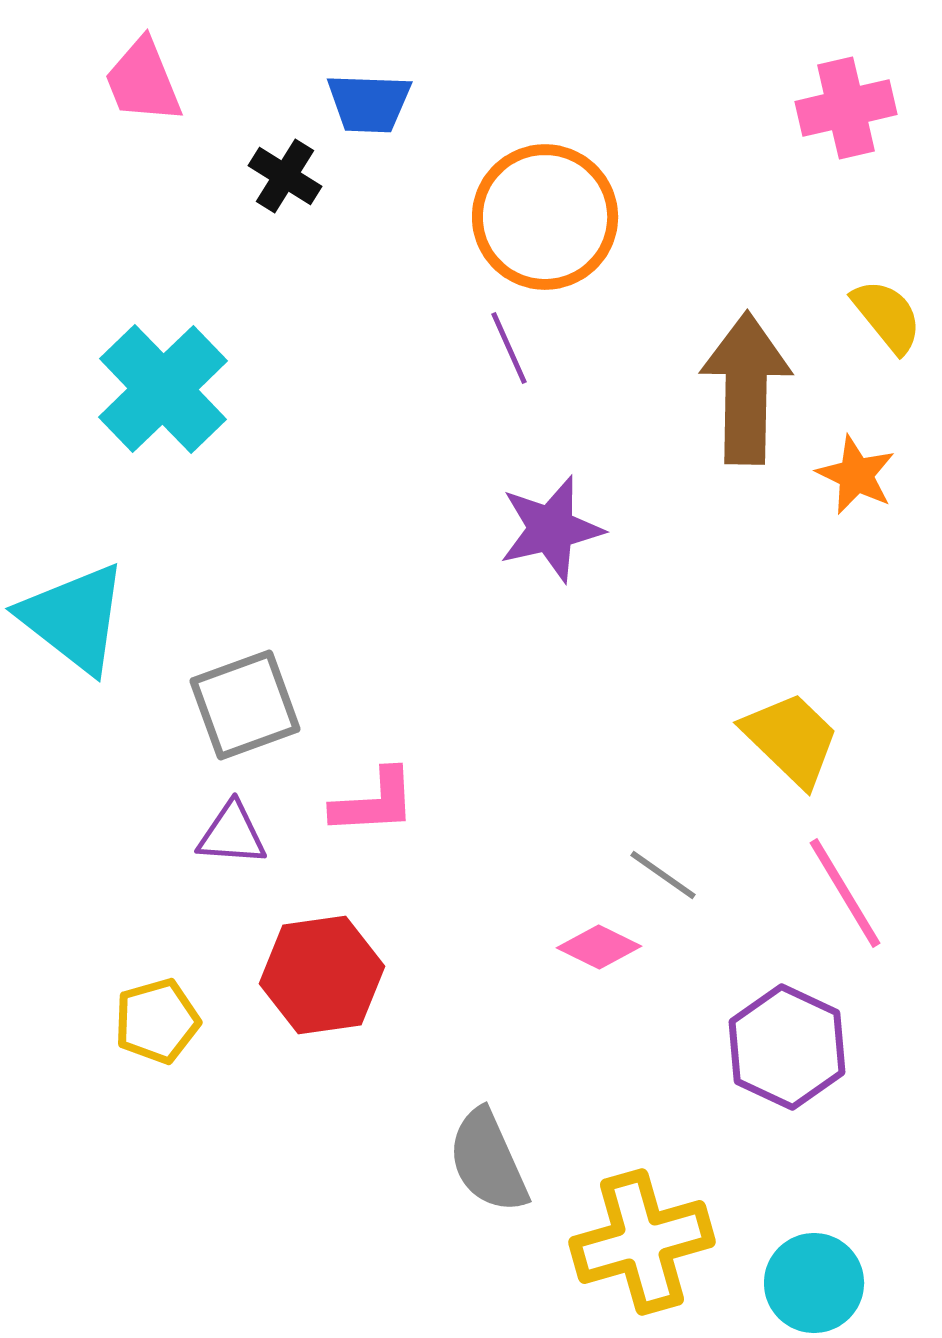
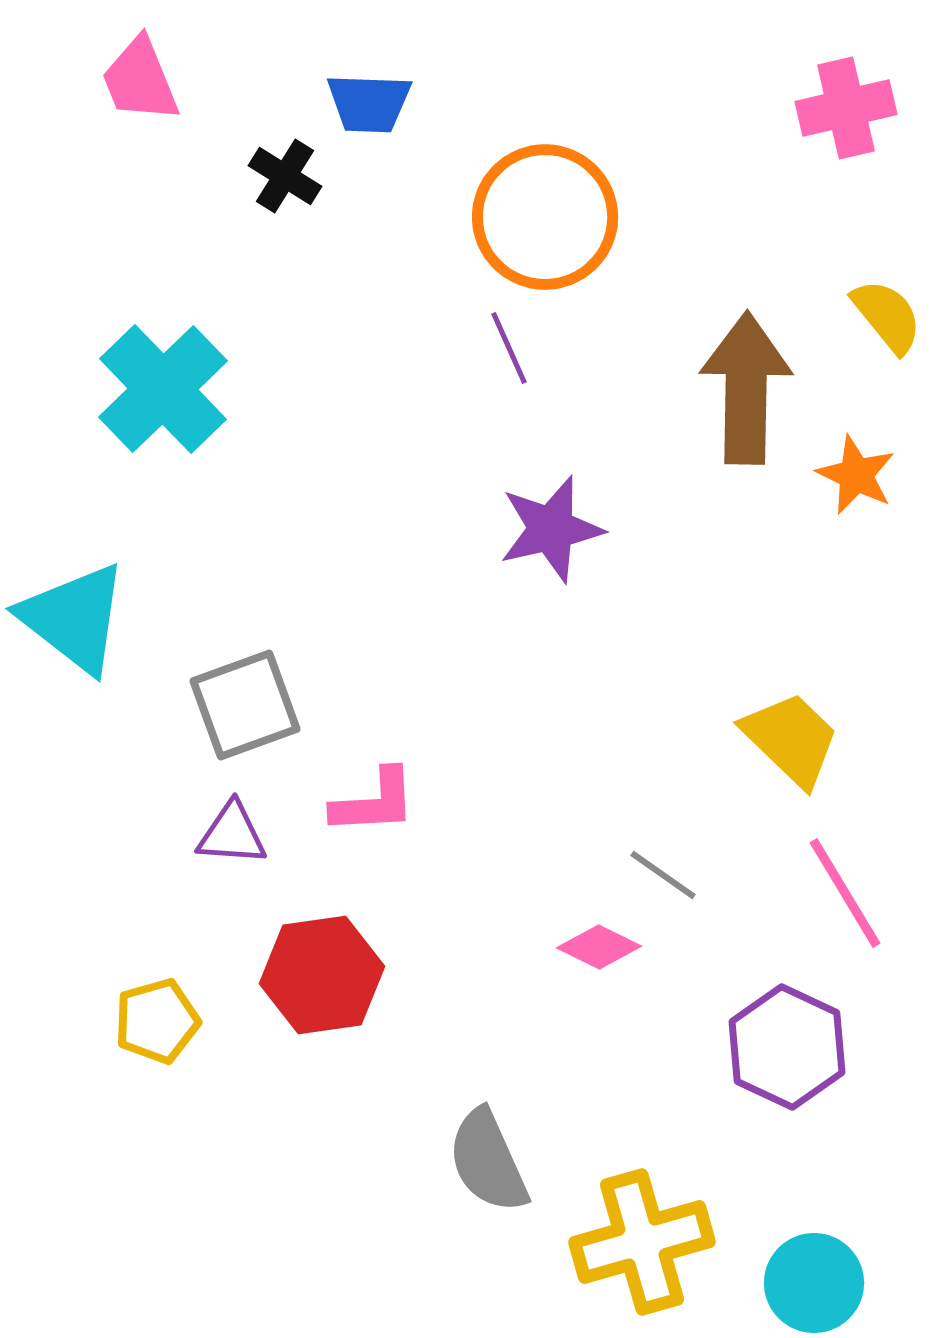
pink trapezoid: moved 3 px left, 1 px up
